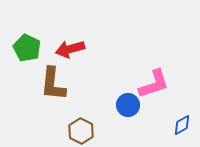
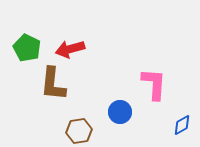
pink L-shape: rotated 68 degrees counterclockwise
blue circle: moved 8 px left, 7 px down
brown hexagon: moved 2 px left; rotated 25 degrees clockwise
